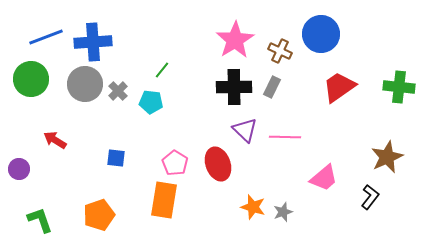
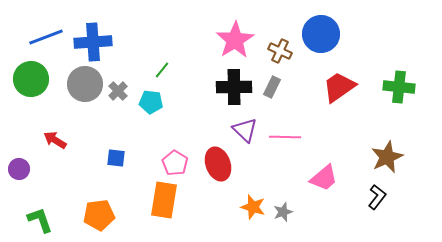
black L-shape: moved 7 px right
orange pentagon: rotated 12 degrees clockwise
